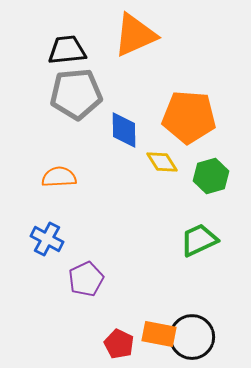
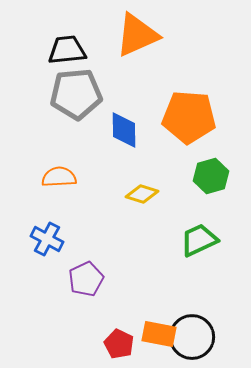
orange triangle: moved 2 px right
yellow diamond: moved 20 px left, 32 px down; rotated 40 degrees counterclockwise
